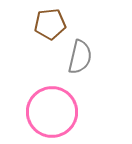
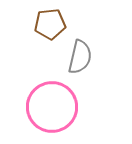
pink circle: moved 5 px up
